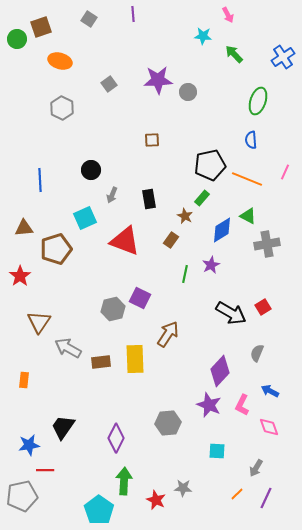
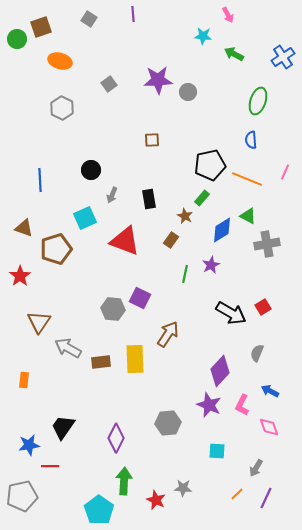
green arrow at (234, 54): rotated 18 degrees counterclockwise
brown triangle at (24, 228): rotated 24 degrees clockwise
gray hexagon at (113, 309): rotated 20 degrees clockwise
red line at (45, 470): moved 5 px right, 4 px up
